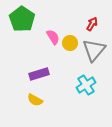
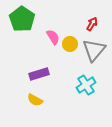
yellow circle: moved 1 px down
